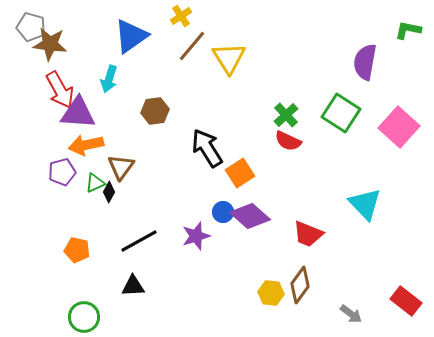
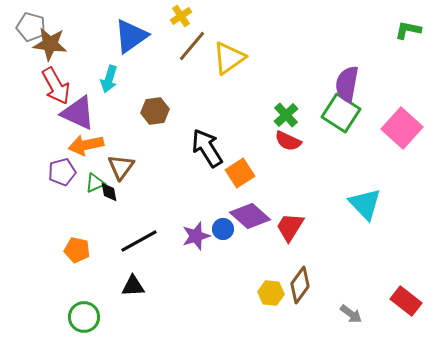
yellow triangle: rotated 27 degrees clockwise
purple semicircle: moved 18 px left, 22 px down
red arrow: moved 4 px left, 4 px up
purple triangle: rotated 21 degrees clockwise
pink square: moved 3 px right, 1 px down
black diamond: rotated 40 degrees counterclockwise
blue circle: moved 17 px down
red trapezoid: moved 18 px left, 7 px up; rotated 100 degrees clockwise
